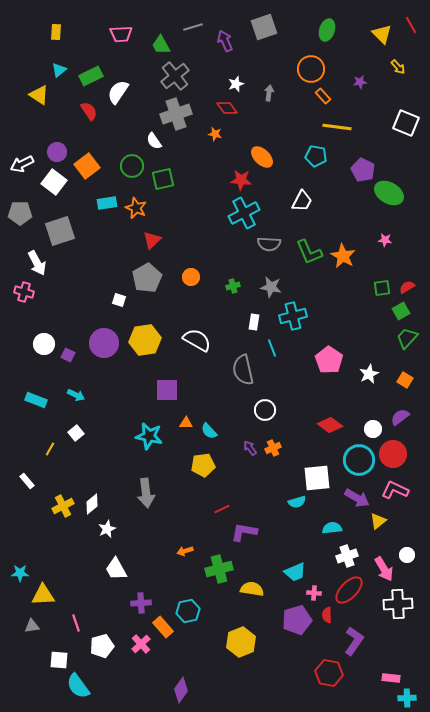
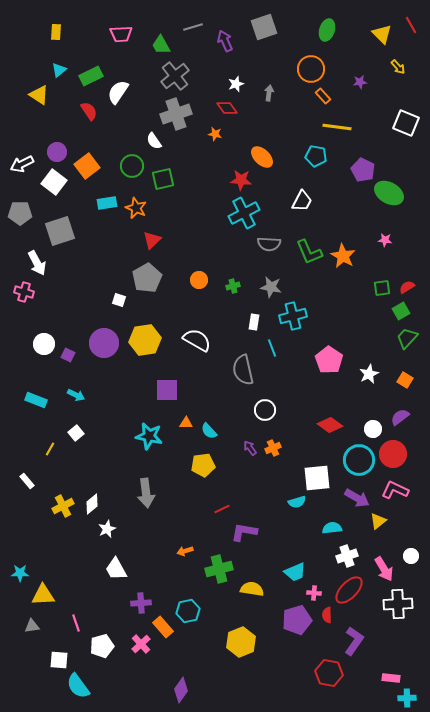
orange circle at (191, 277): moved 8 px right, 3 px down
white circle at (407, 555): moved 4 px right, 1 px down
